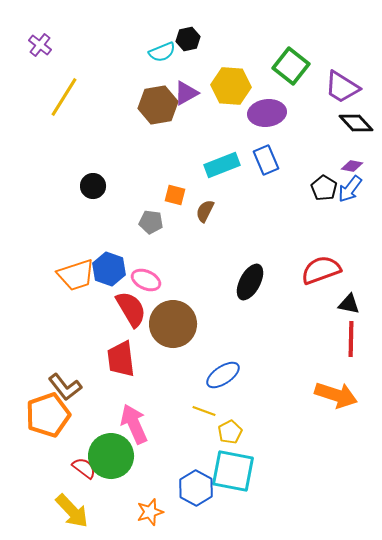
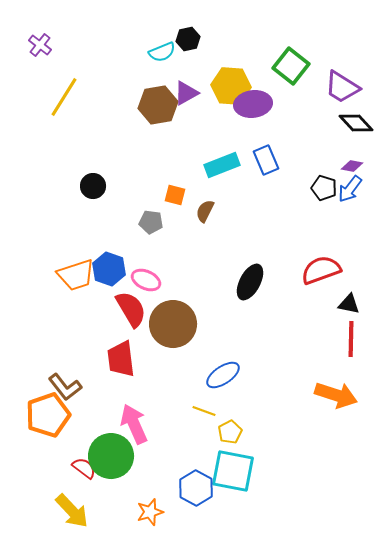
purple ellipse at (267, 113): moved 14 px left, 9 px up
black pentagon at (324, 188): rotated 15 degrees counterclockwise
